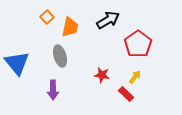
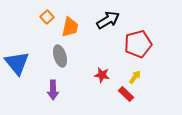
red pentagon: rotated 20 degrees clockwise
